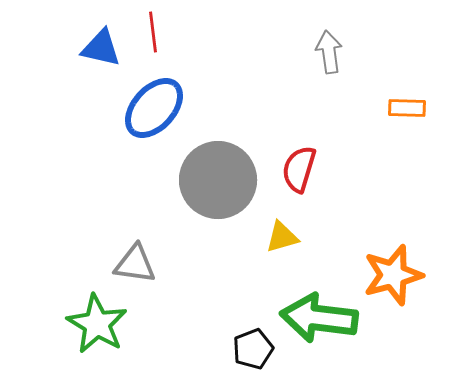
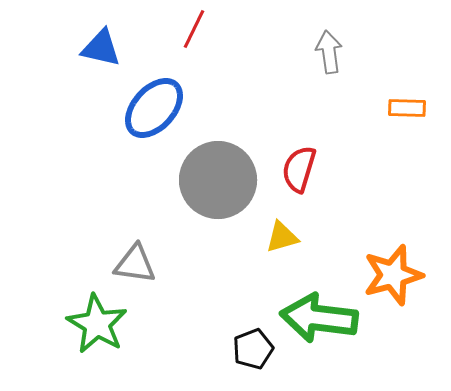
red line: moved 41 px right, 3 px up; rotated 33 degrees clockwise
